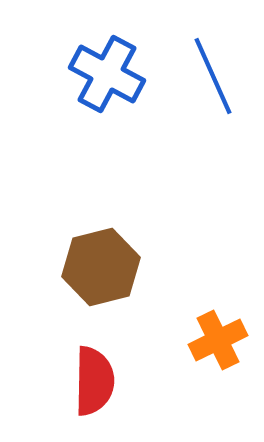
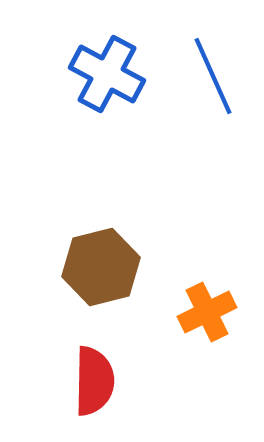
orange cross: moved 11 px left, 28 px up
